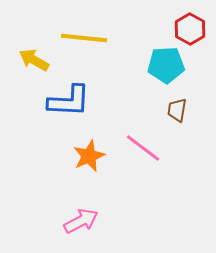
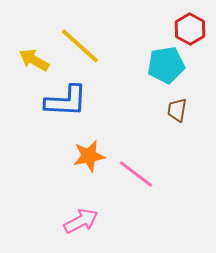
yellow line: moved 4 px left, 8 px down; rotated 36 degrees clockwise
cyan pentagon: rotated 6 degrees counterclockwise
blue L-shape: moved 3 px left
pink line: moved 7 px left, 26 px down
orange star: rotated 12 degrees clockwise
